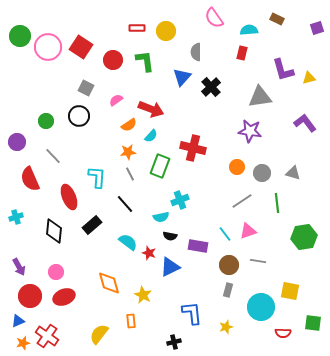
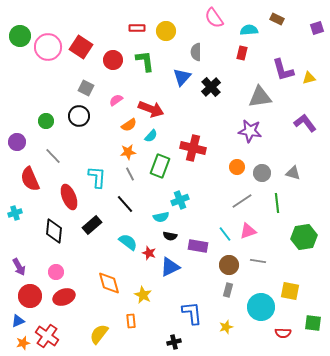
cyan cross at (16, 217): moved 1 px left, 4 px up
